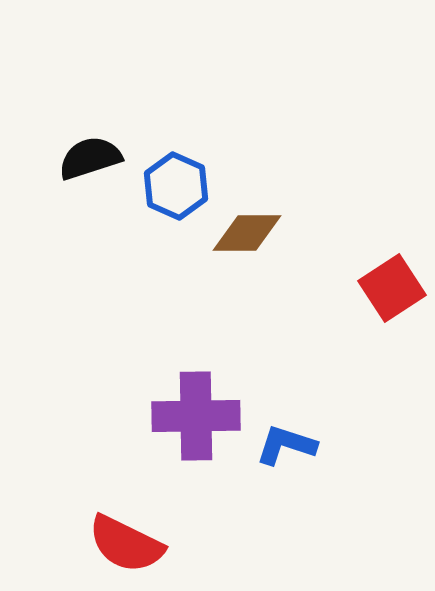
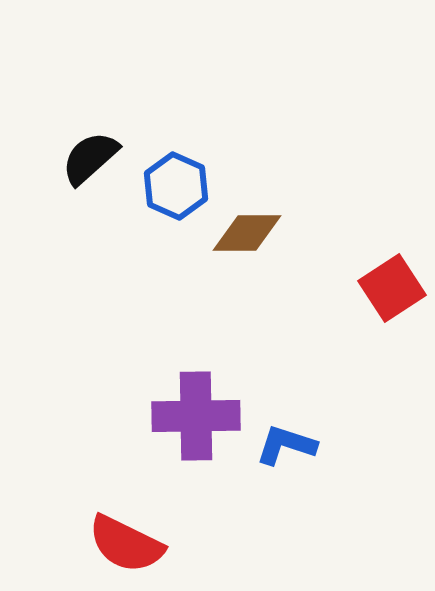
black semicircle: rotated 24 degrees counterclockwise
